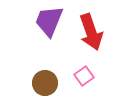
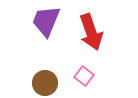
purple trapezoid: moved 3 px left
pink square: rotated 18 degrees counterclockwise
